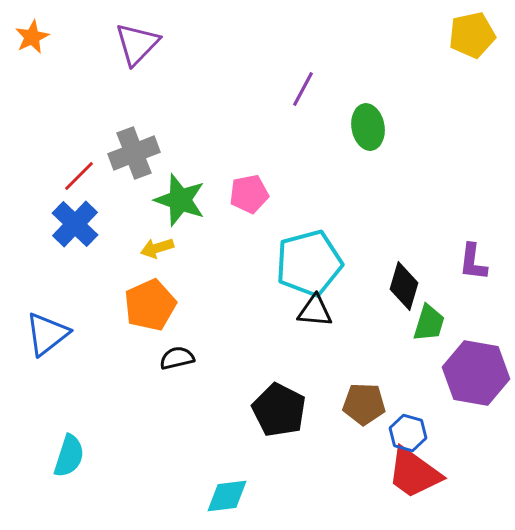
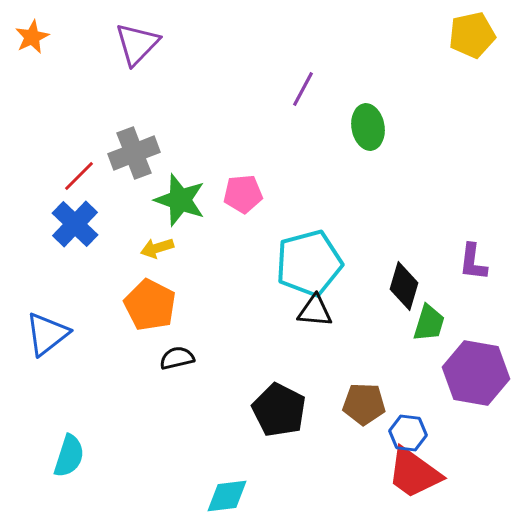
pink pentagon: moved 6 px left; rotated 6 degrees clockwise
orange pentagon: rotated 21 degrees counterclockwise
blue hexagon: rotated 9 degrees counterclockwise
